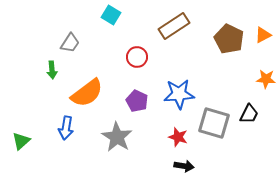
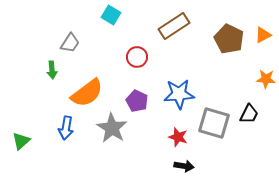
gray star: moved 5 px left, 9 px up
